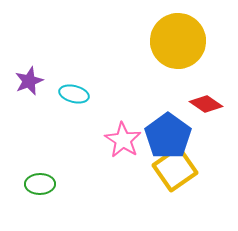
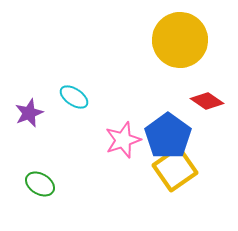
yellow circle: moved 2 px right, 1 px up
purple star: moved 32 px down
cyan ellipse: moved 3 px down; rotated 20 degrees clockwise
red diamond: moved 1 px right, 3 px up
pink star: rotated 21 degrees clockwise
green ellipse: rotated 32 degrees clockwise
